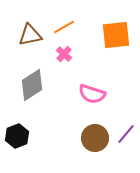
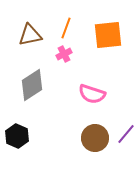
orange line: moved 2 px right, 1 px down; rotated 40 degrees counterclockwise
orange square: moved 8 px left
pink cross: rotated 21 degrees clockwise
black hexagon: rotated 15 degrees counterclockwise
